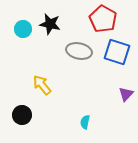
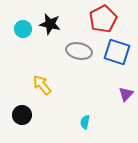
red pentagon: rotated 16 degrees clockwise
